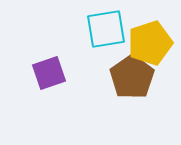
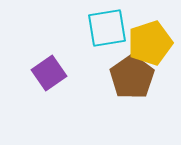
cyan square: moved 1 px right, 1 px up
purple square: rotated 16 degrees counterclockwise
